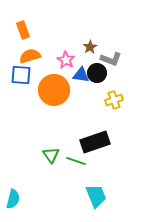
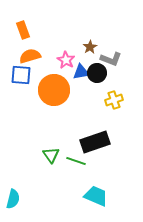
blue triangle: moved 3 px up; rotated 18 degrees counterclockwise
cyan trapezoid: rotated 45 degrees counterclockwise
